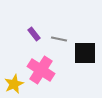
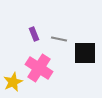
purple rectangle: rotated 16 degrees clockwise
pink cross: moved 2 px left, 2 px up
yellow star: moved 1 px left, 2 px up
